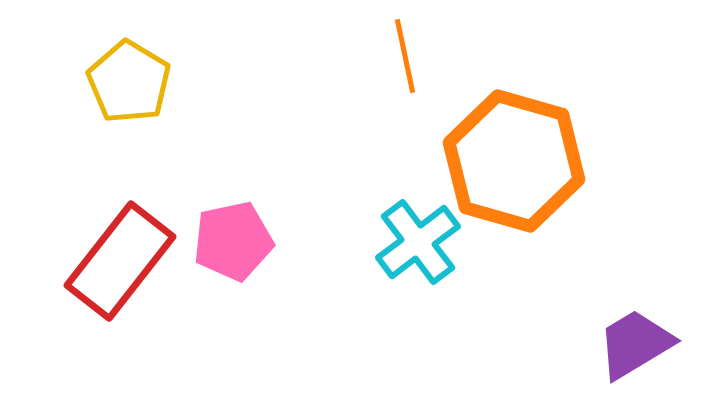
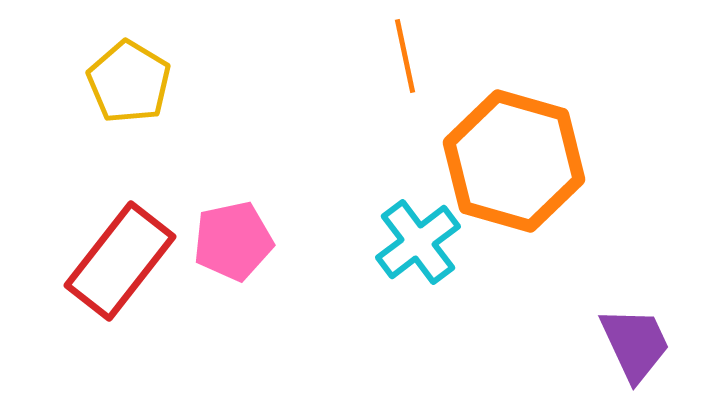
purple trapezoid: rotated 96 degrees clockwise
